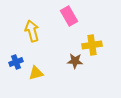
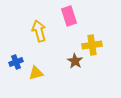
pink rectangle: rotated 12 degrees clockwise
yellow arrow: moved 7 px right
brown star: rotated 28 degrees clockwise
